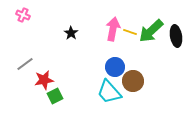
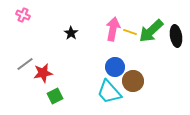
red star: moved 1 px left, 7 px up
